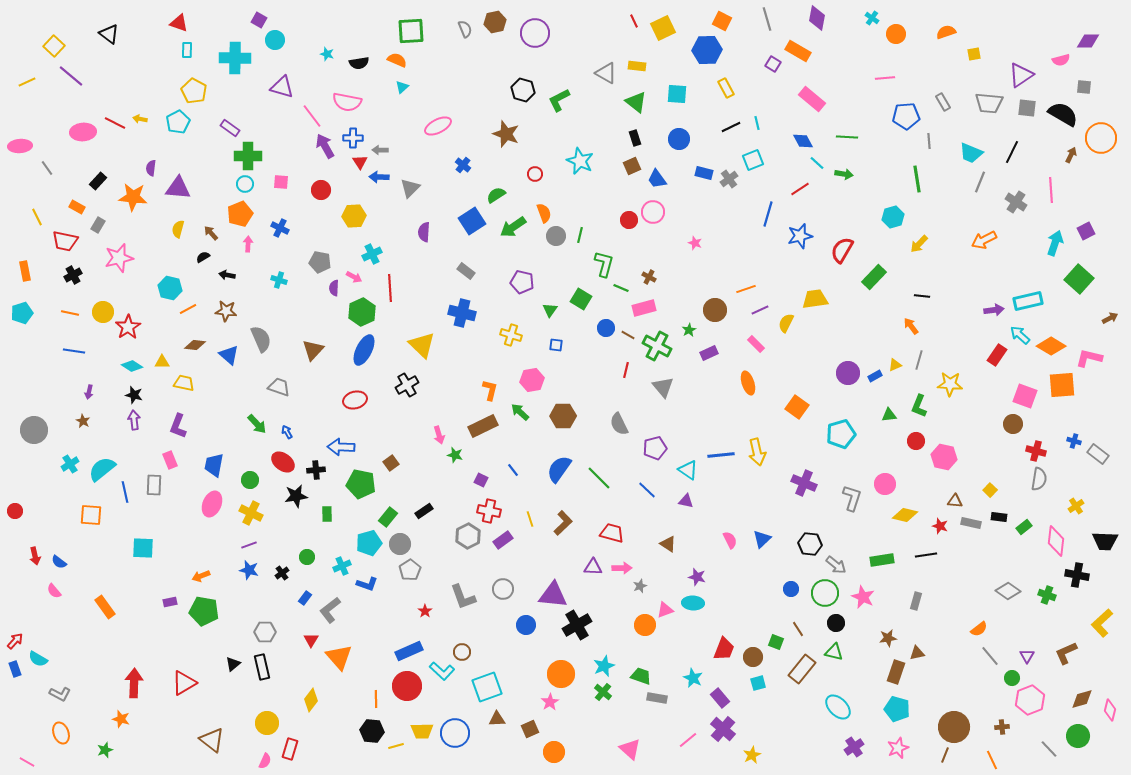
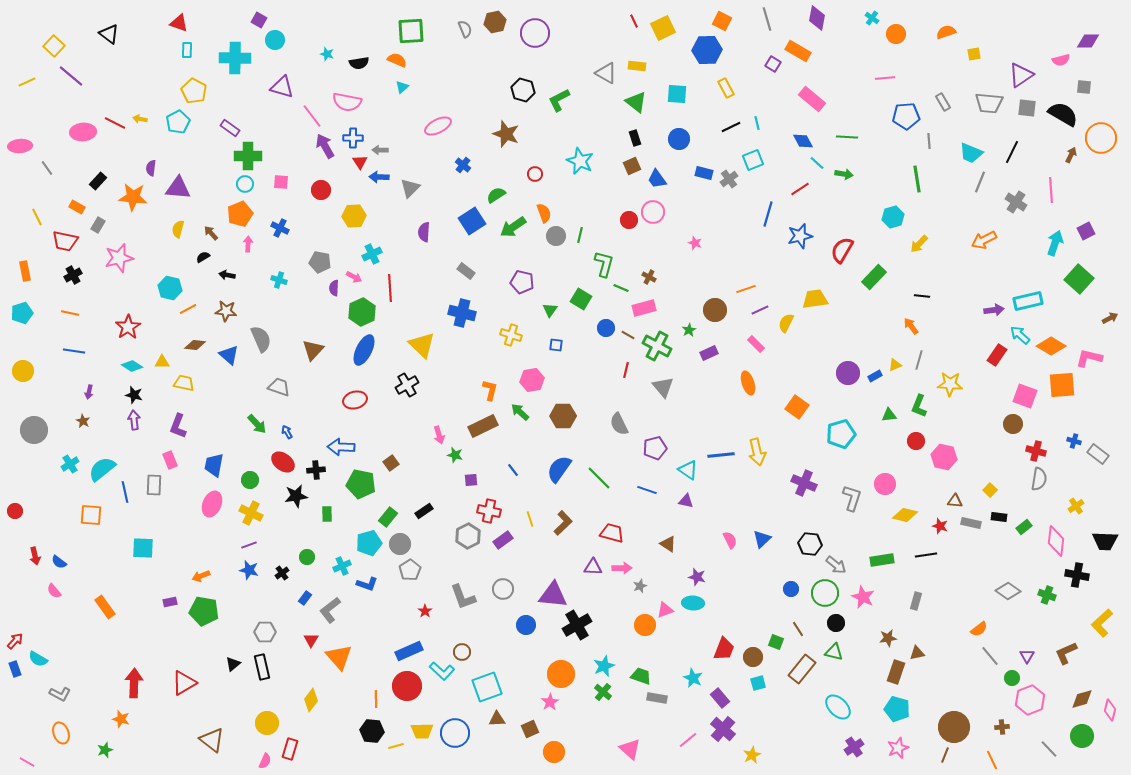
yellow circle at (103, 312): moved 80 px left, 59 px down
purple square at (481, 480): moved 10 px left; rotated 32 degrees counterclockwise
blue line at (647, 490): rotated 24 degrees counterclockwise
green circle at (1078, 736): moved 4 px right
